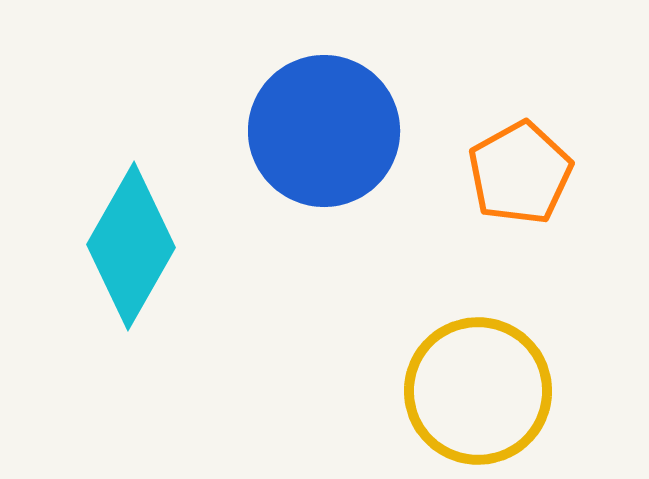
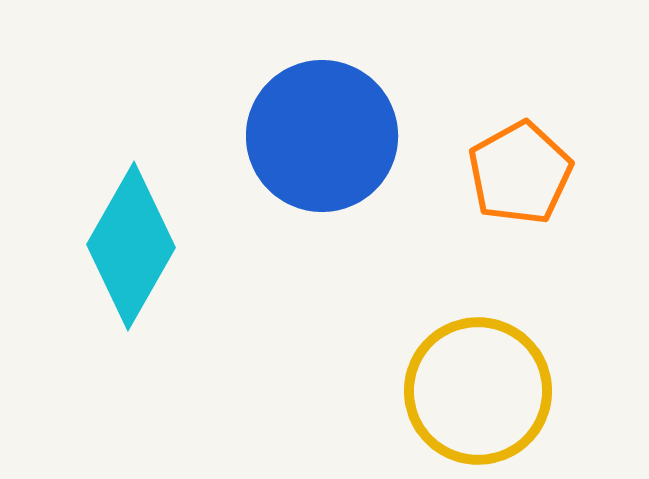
blue circle: moved 2 px left, 5 px down
